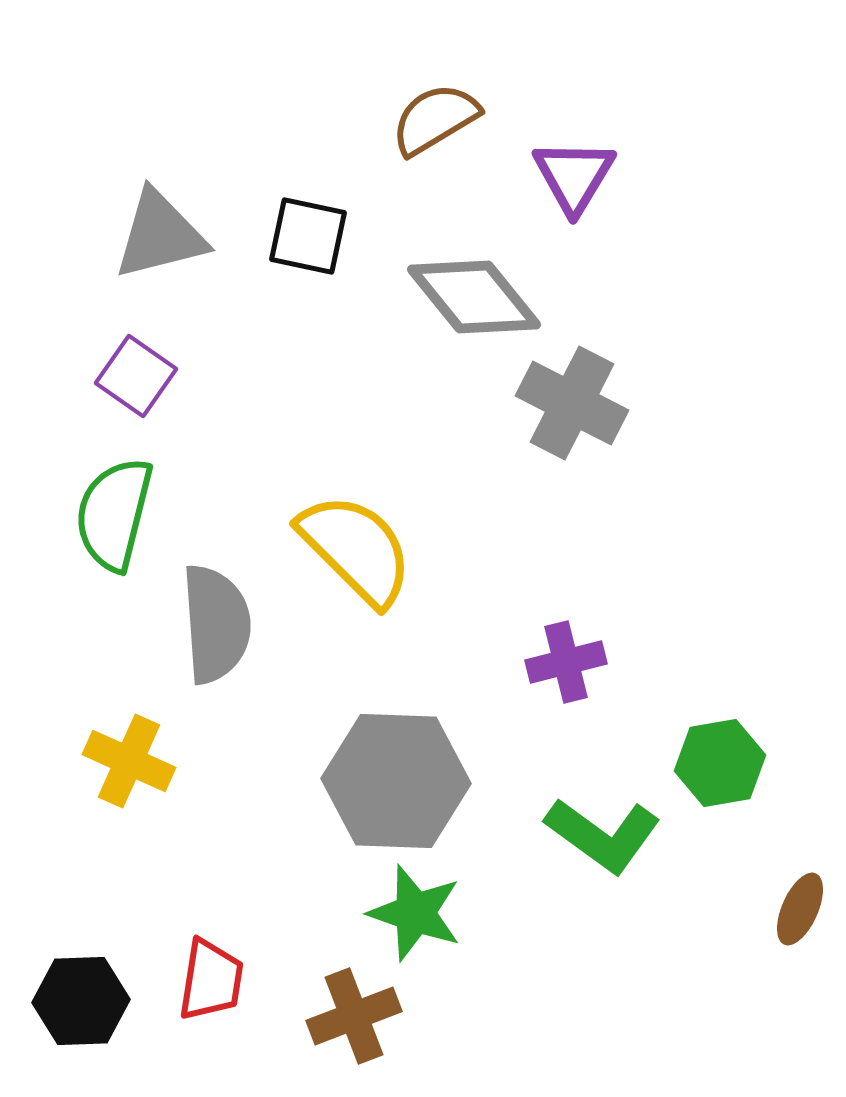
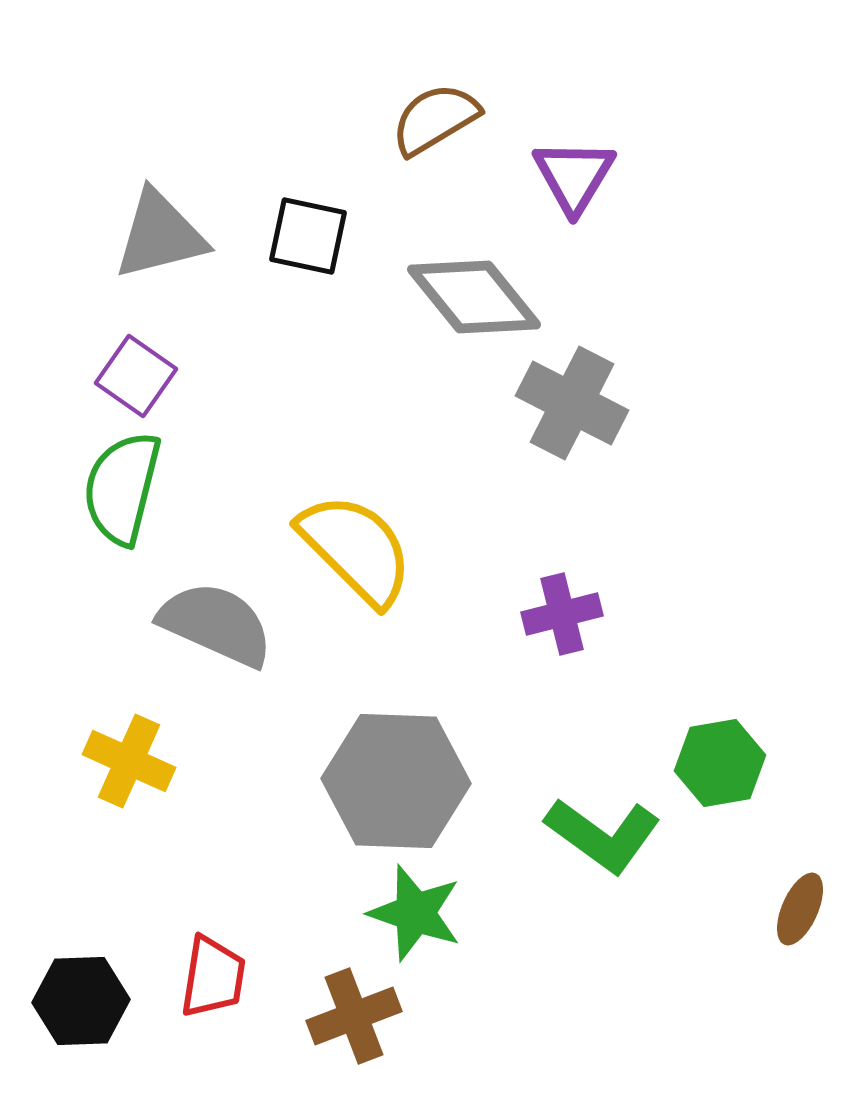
green semicircle: moved 8 px right, 26 px up
gray semicircle: rotated 62 degrees counterclockwise
purple cross: moved 4 px left, 48 px up
red trapezoid: moved 2 px right, 3 px up
